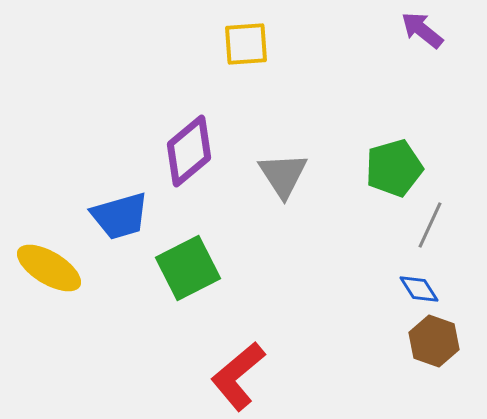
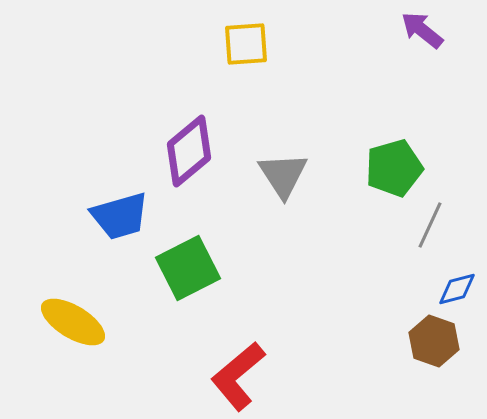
yellow ellipse: moved 24 px right, 54 px down
blue diamond: moved 38 px right; rotated 72 degrees counterclockwise
